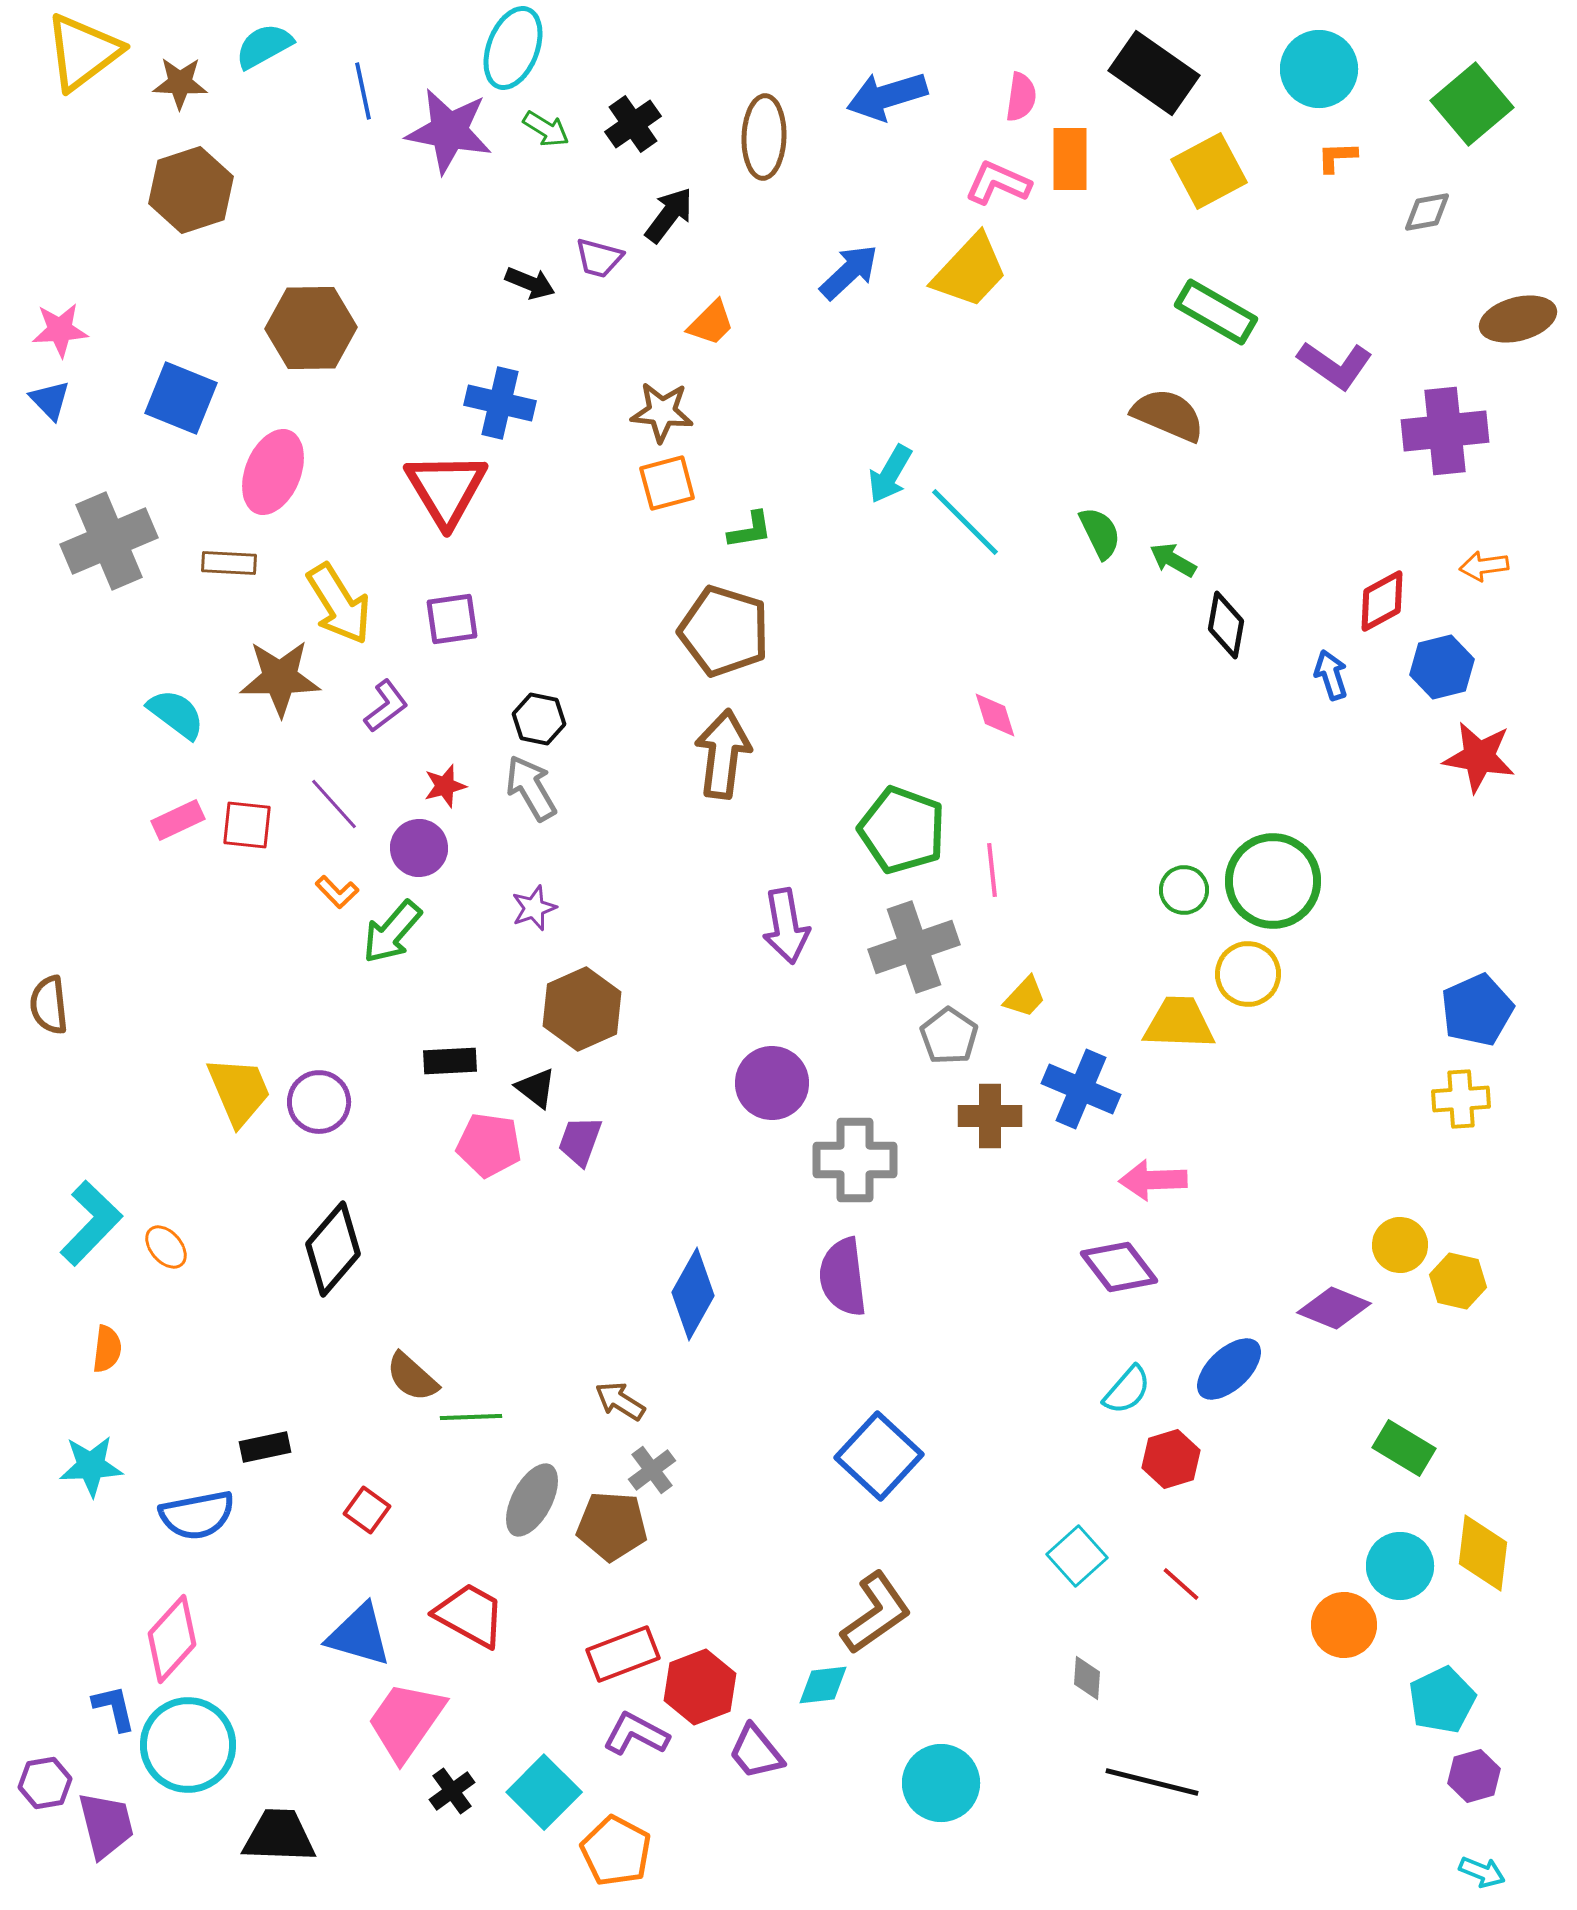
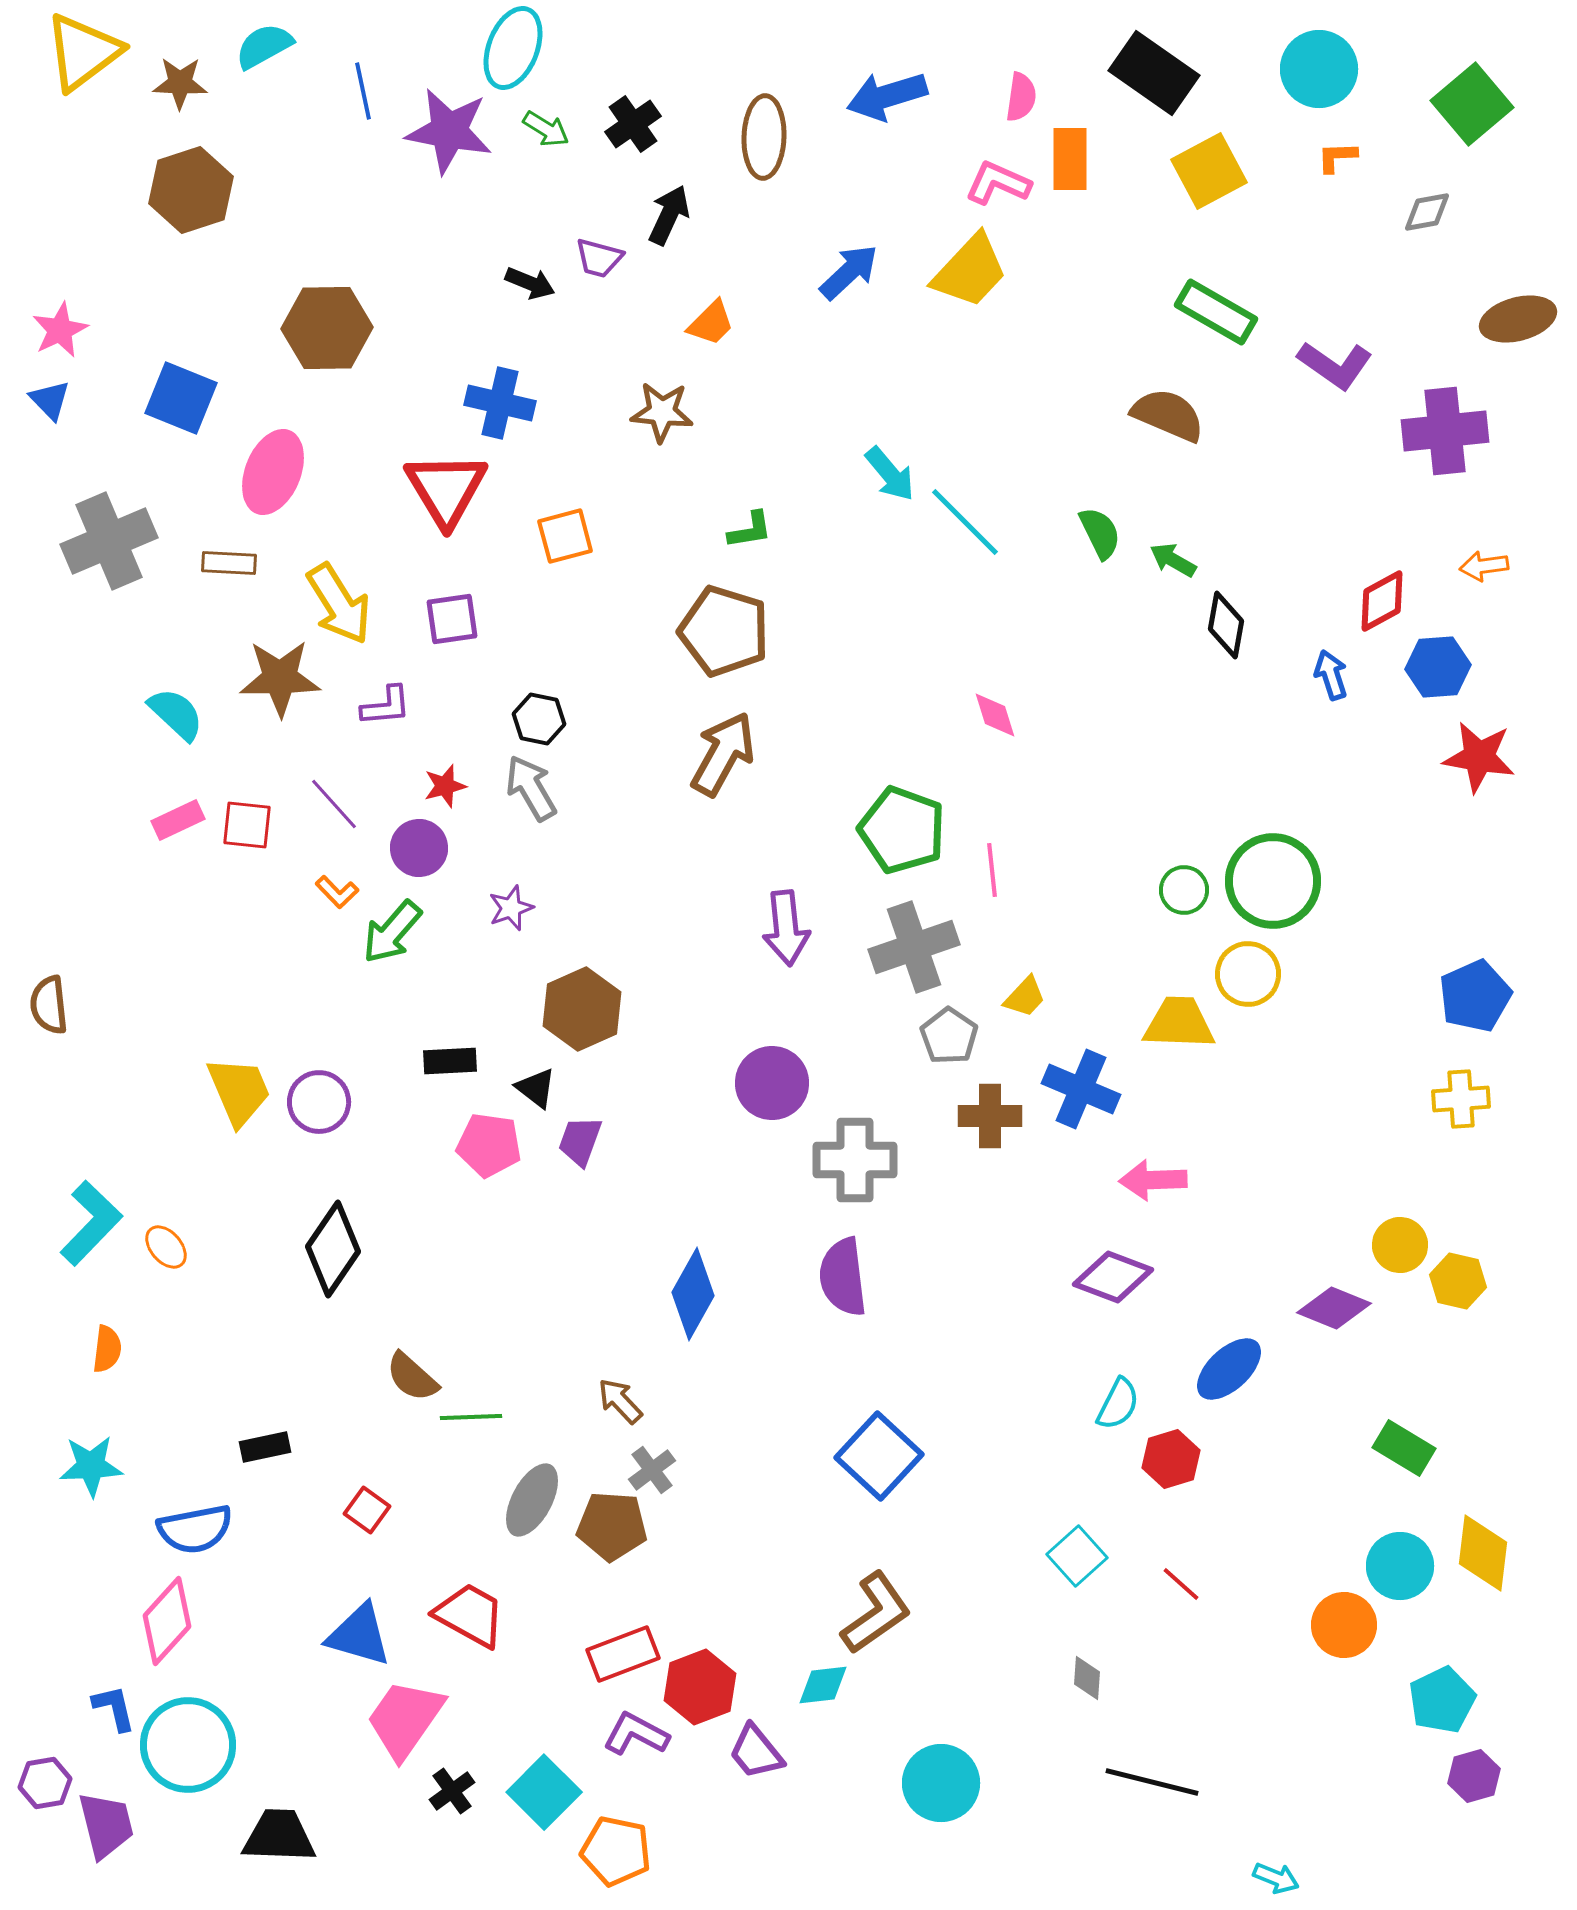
black arrow at (669, 215): rotated 12 degrees counterclockwise
brown hexagon at (311, 328): moved 16 px right
pink star at (60, 330): rotated 22 degrees counterclockwise
cyan arrow at (890, 474): rotated 70 degrees counterclockwise
orange square at (667, 483): moved 102 px left, 53 px down
blue hexagon at (1442, 667): moved 4 px left; rotated 10 degrees clockwise
purple L-shape at (386, 706): rotated 32 degrees clockwise
cyan semicircle at (176, 714): rotated 6 degrees clockwise
brown arrow at (723, 754): rotated 22 degrees clockwise
purple star at (534, 908): moved 23 px left
purple arrow at (786, 926): moved 2 px down; rotated 4 degrees clockwise
blue pentagon at (1477, 1010): moved 2 px left, 14 px up
black diamond at (333, 1249): rotated 6 degrees counterclockwise
purple diamond at (1119, 1267): moved 6 px left, 10 px down; rotated 32 degrees counterclockwise
cyan semicircle at (1127, 1390): moved 9 px left, 14 px down; rotated 14 degrees counterclockwise
brown arrow at (620, 1401): rotated 15 degrees clockwise
blue semicircle at (197, 1515): moved 2 px left, 14 px down
pink diamond at (172, 1639): moved 5 px left, 18 px up
pink trapezoid at (406, 1721): moved 1 px left, 2 px up
orange pentagon at (616, 1851): rotated 16 degrees counterclockwise
cyan arrow at (1482, 1872): moved 206 px left, 6 px down
